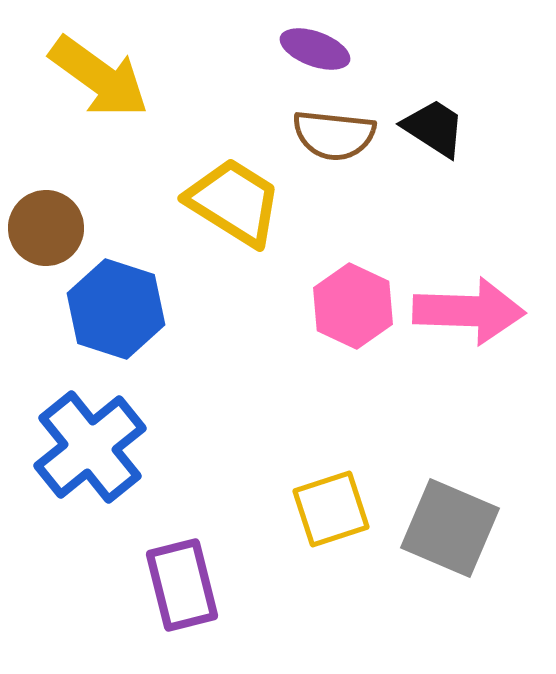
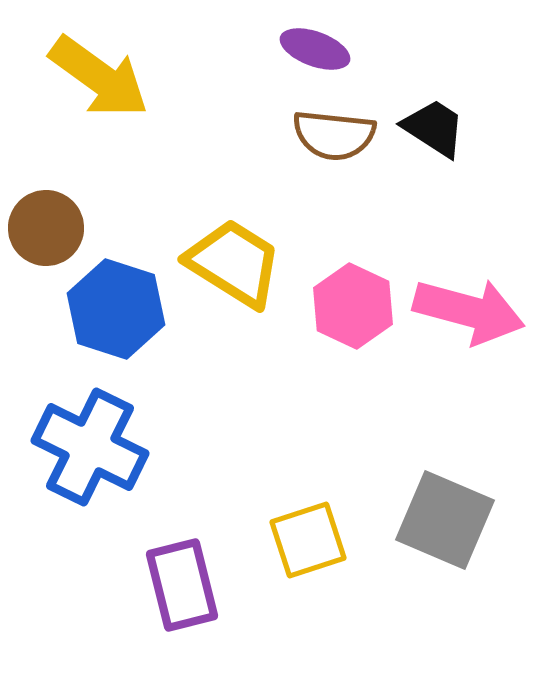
yellow trapezoid: moved 61 px down
pink arrow: rotated 13 degrees clockwise
blue cross: rotated 25 degrees counterclockwise
yellow square: moved 23 px left, 31 px down
gray square: moved 5 px left, 8 px up
